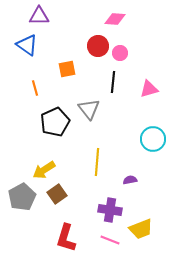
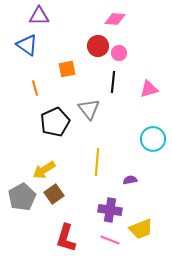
pink circle: moved 1 px left
brown square: moved 3 px left
